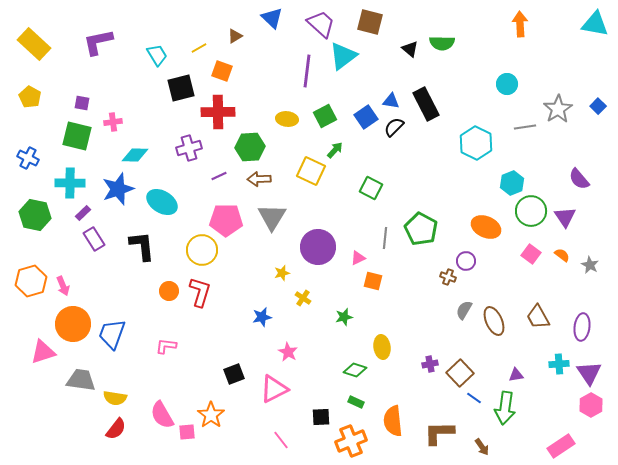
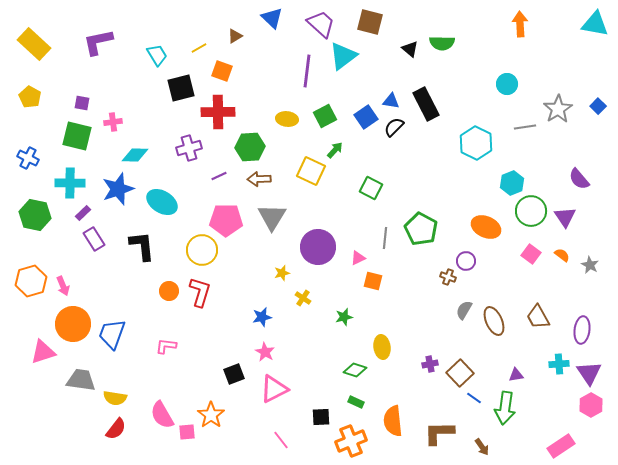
purple ellipse at (582, 327): moved 3 px down
pink star at (288, 352): moved 23 px left
